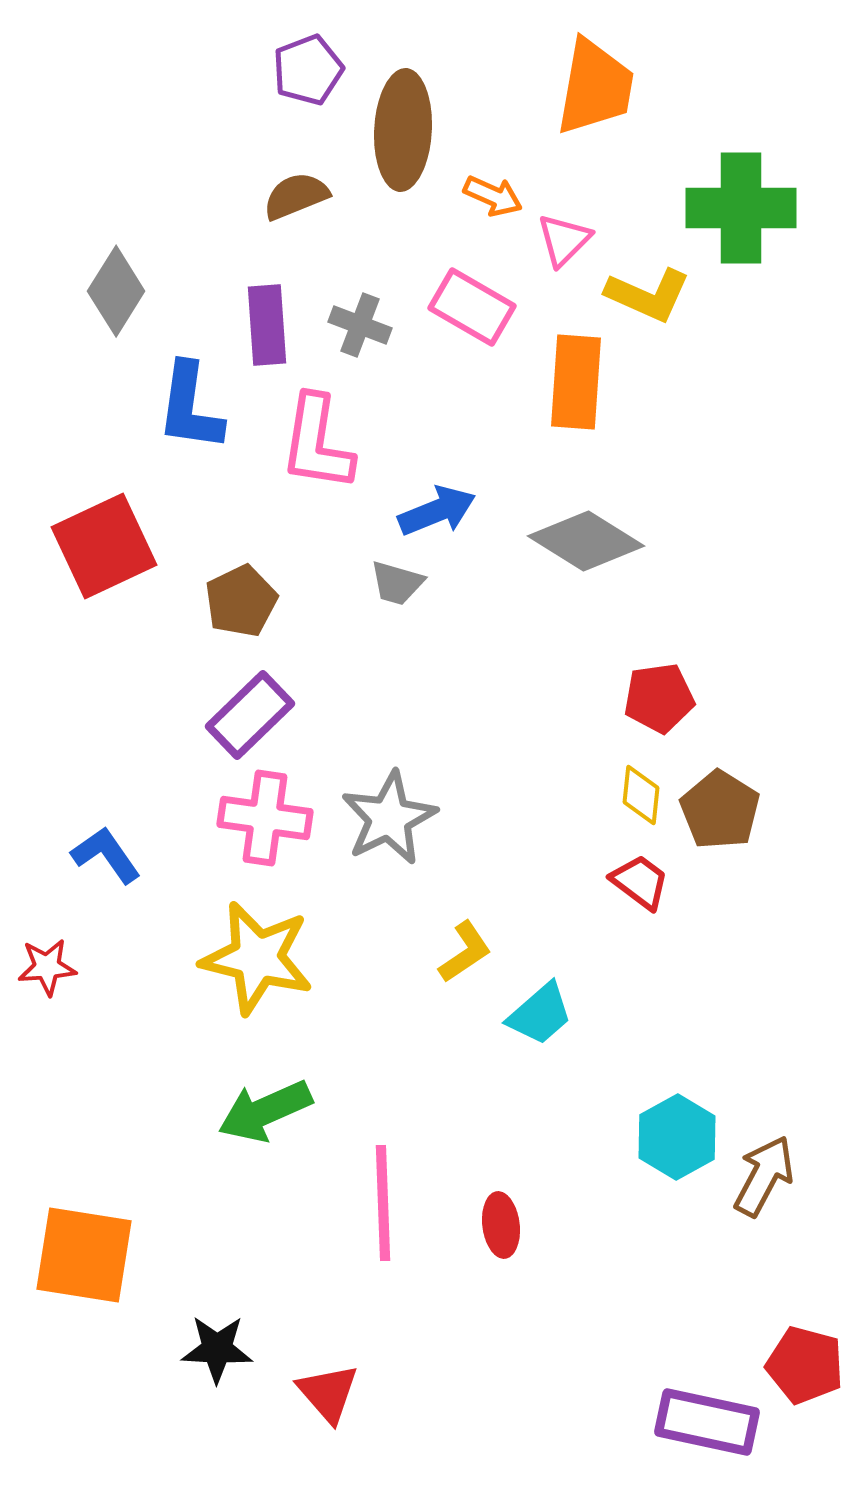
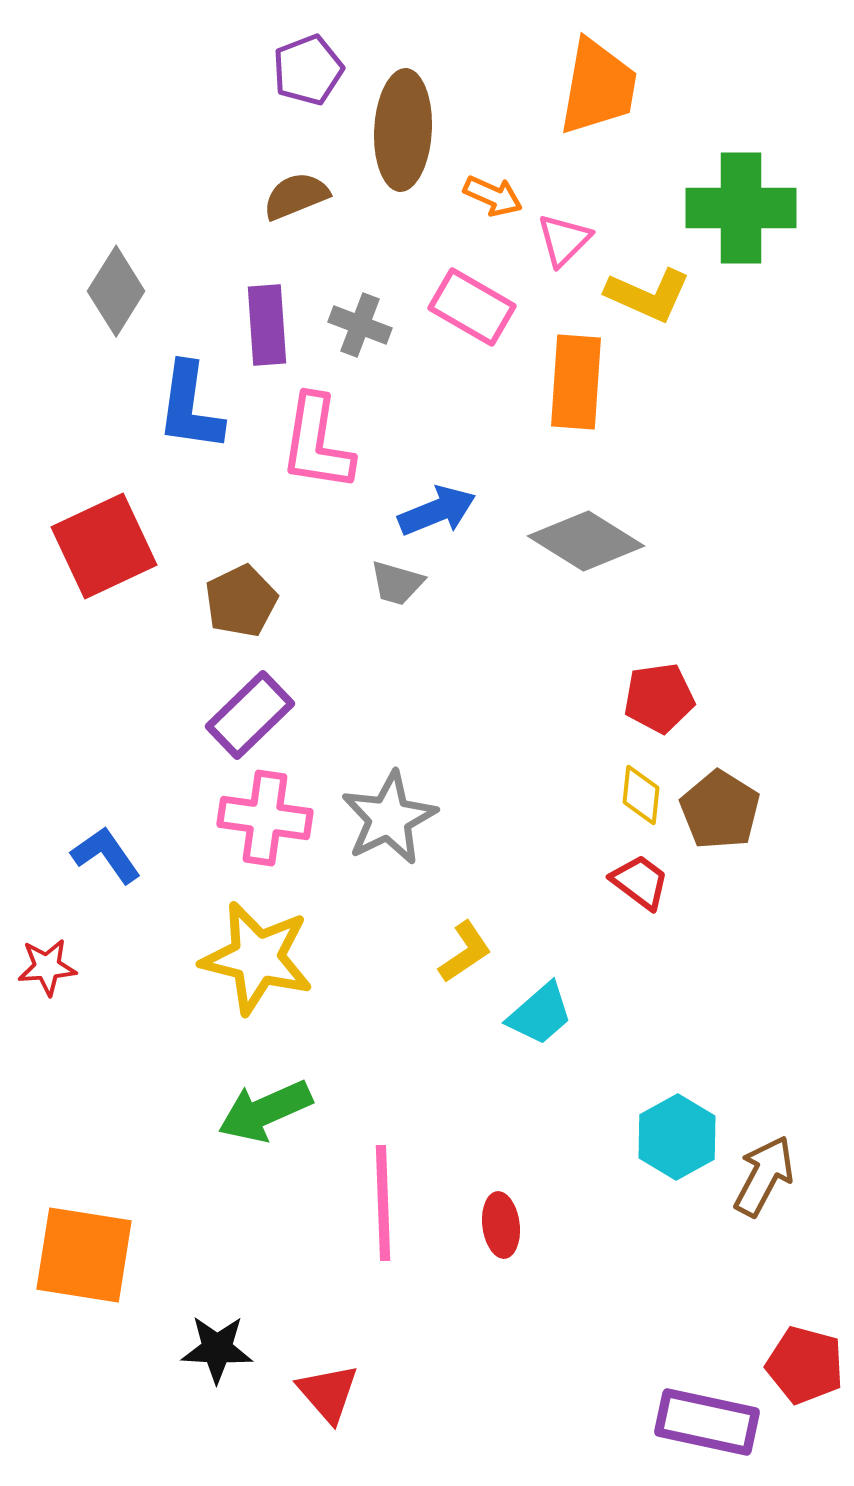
orange trapezoid at (595, 87): moved 3 px right
